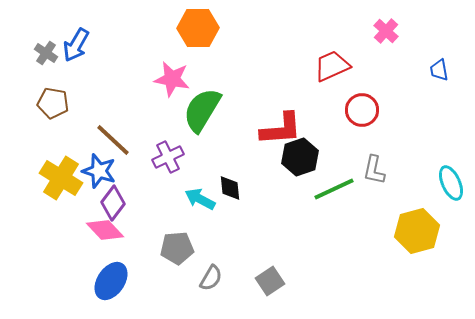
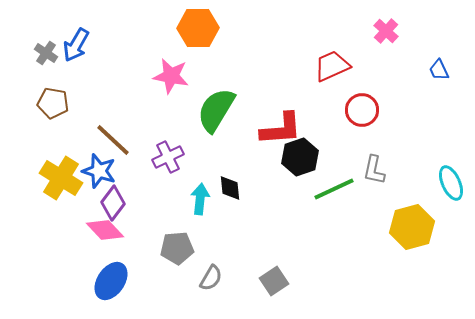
blue trapezoid: rotated 15 degrees counterclockwise
pink star: moved 1 px left, 3 px up
green semicircle: moved 14 px right
cyan arrow: rotated 68 degrees clockwise
yellow hexagon: moved 5 px left, 4 px up
gray square: moved 4 px right
